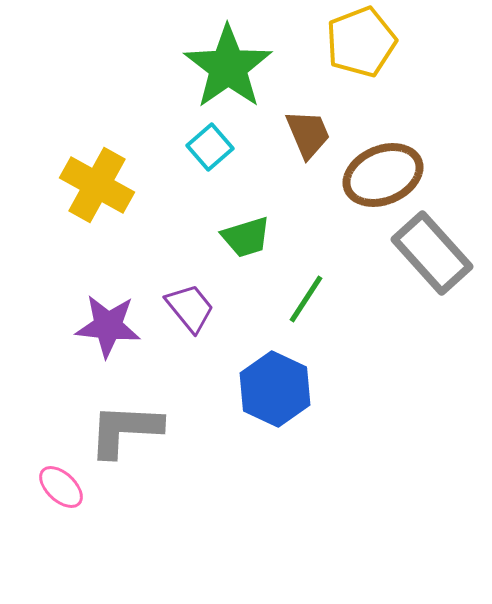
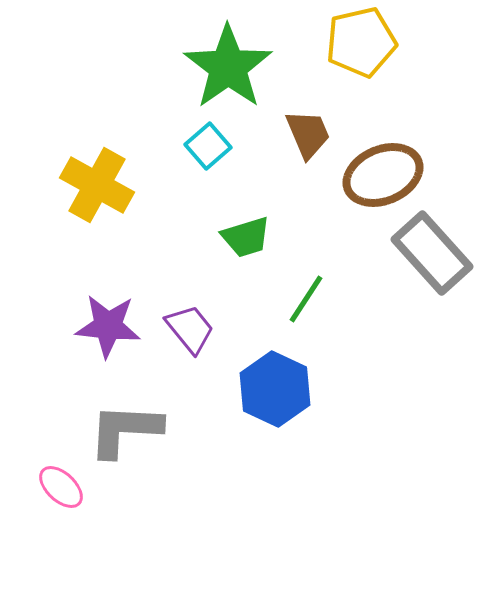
yellow pentagon: rotated 8 degrees clockwise
cyan square: moved 2 px left, 1 px up
purple trapezoid: moved 21 px down
